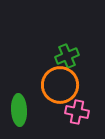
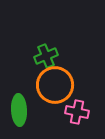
green cross: moved 21 px left
orange circle: moved 5 px left
